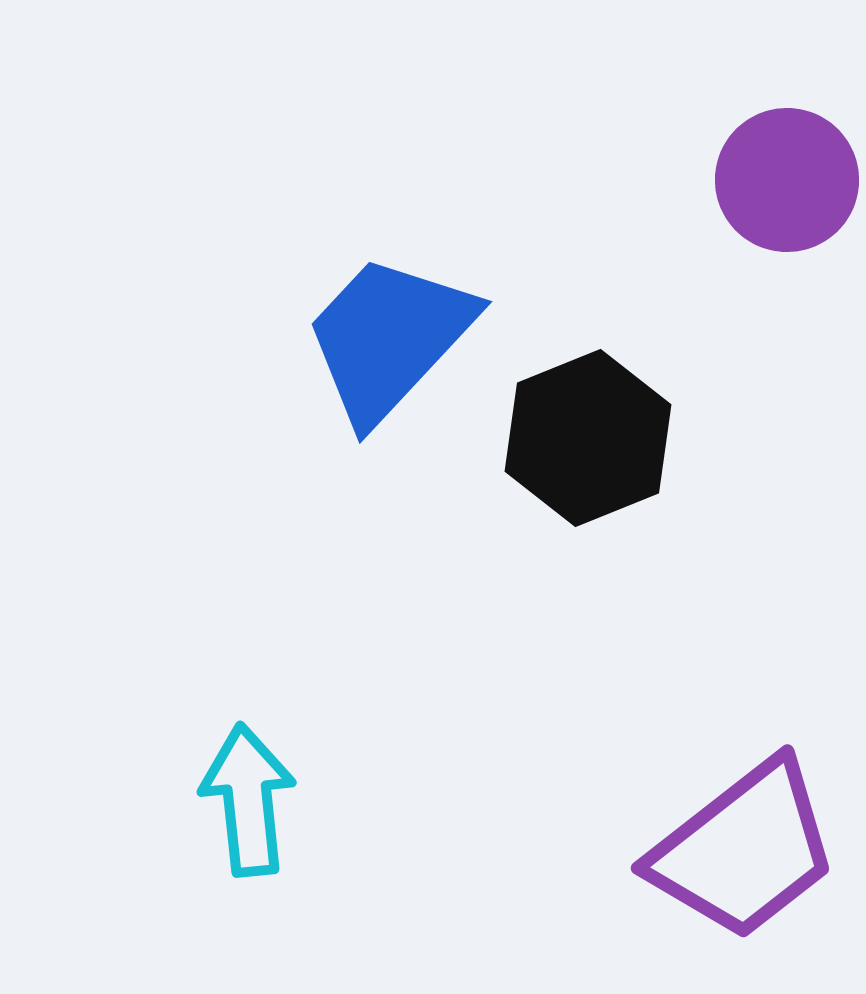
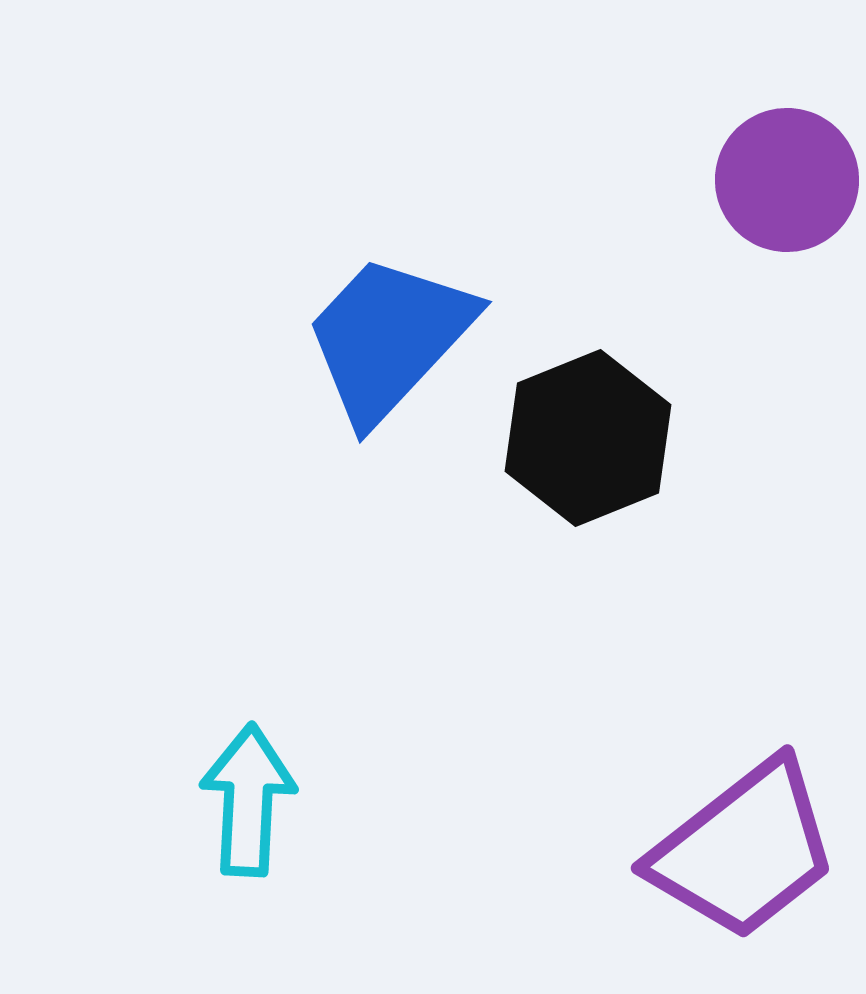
cyan arrow: rotated 9 degrees clockwise
